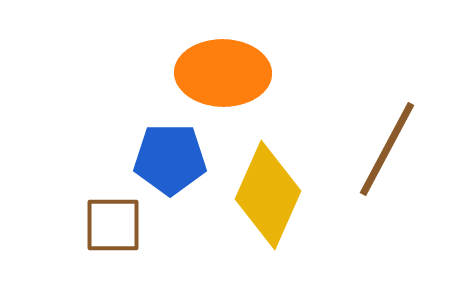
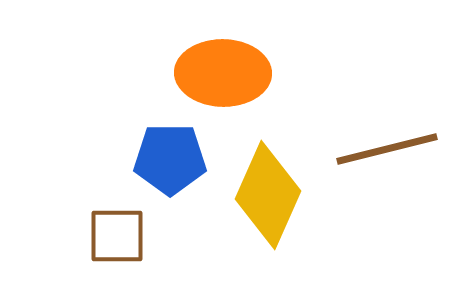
brown line: rotated 48 degrees clockwise
brown square: moved 4 px right, 11 px down
